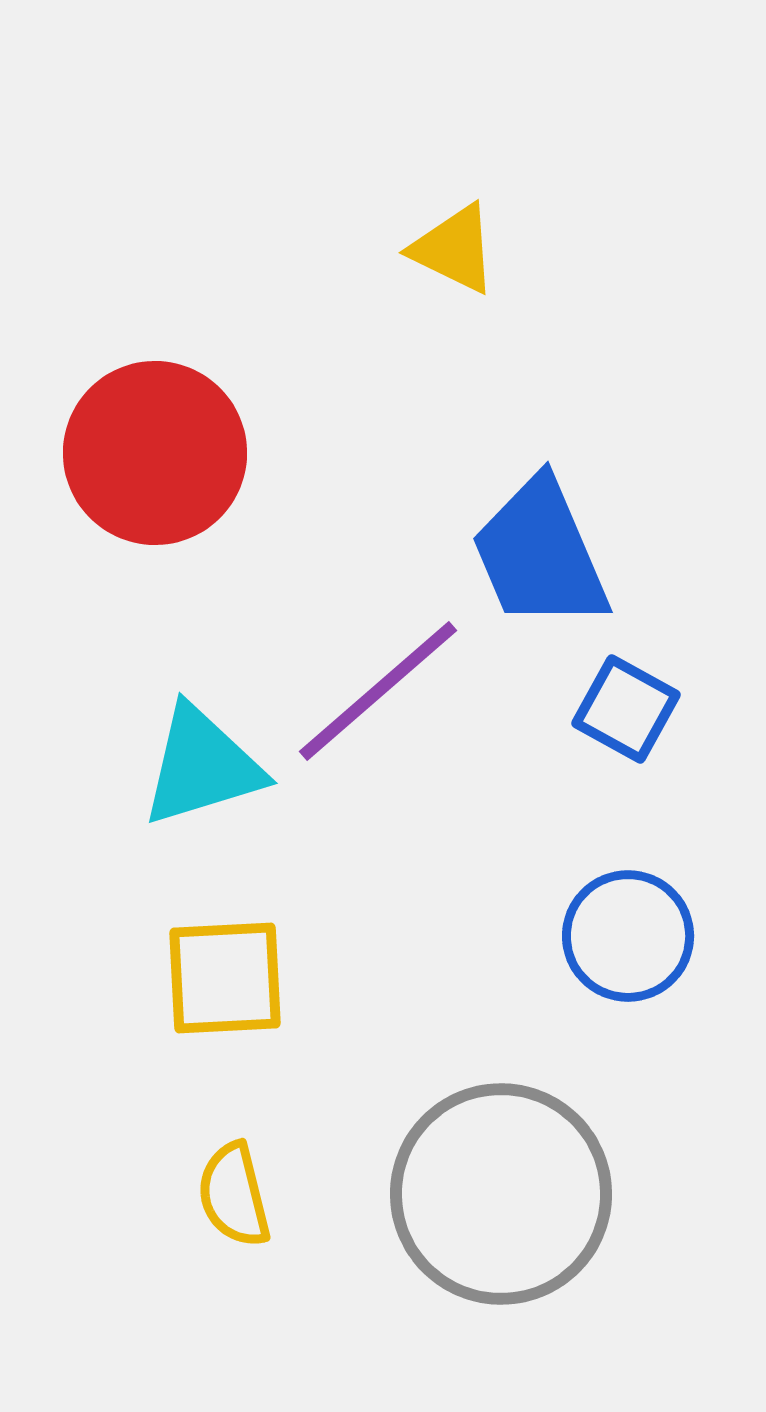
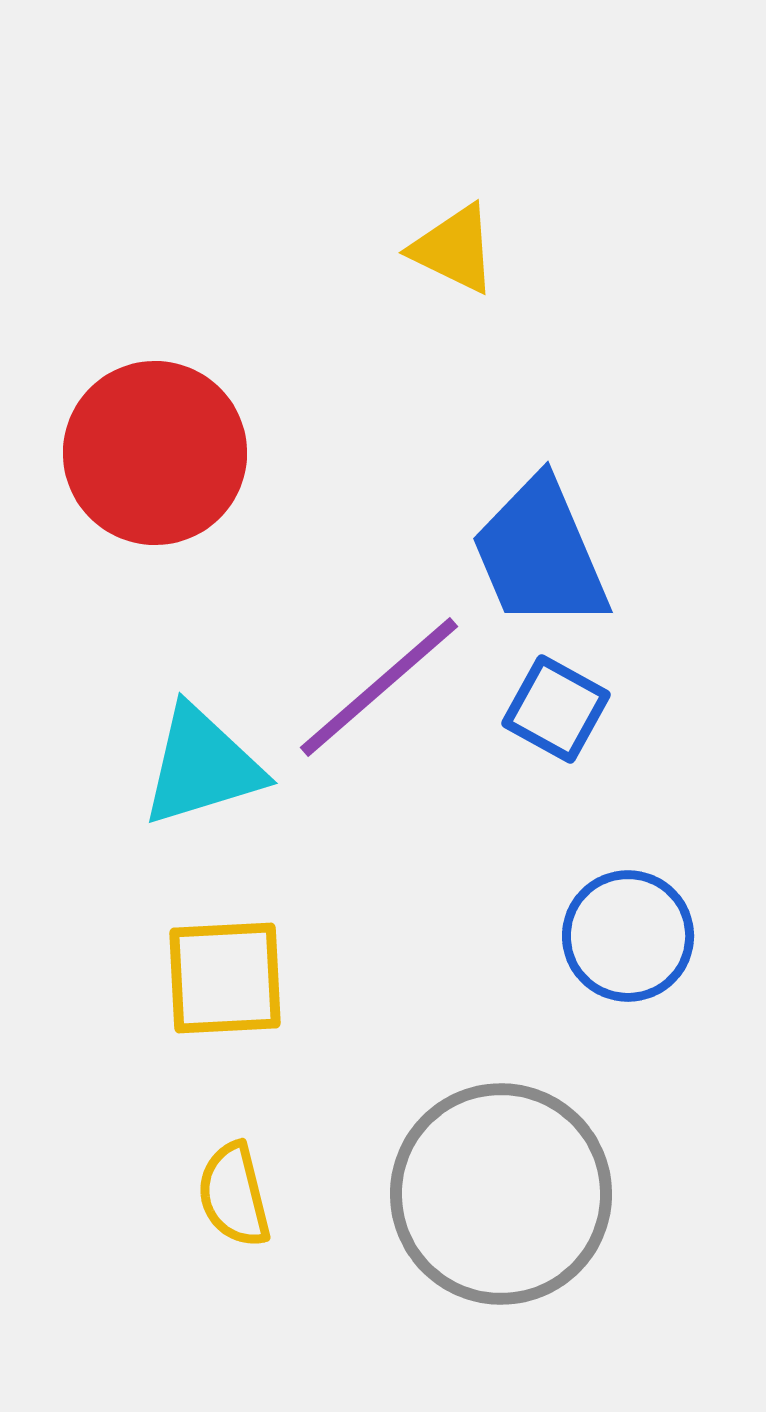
purple line: moved 1 px right, 4 px up
blue square: moved 70 px left
